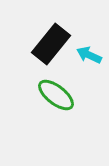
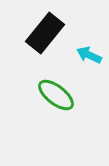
black rectangle: moved 6 px left, 11 px up
